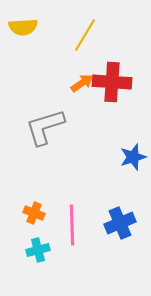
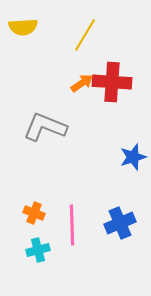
gray L-shape: rotated 39 degrees clockwise
